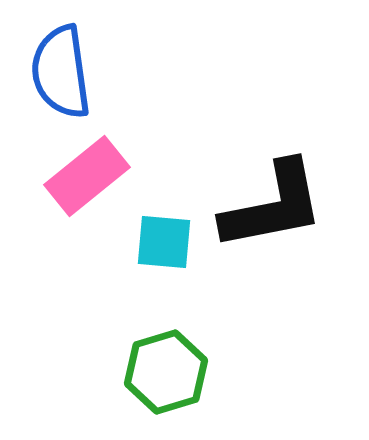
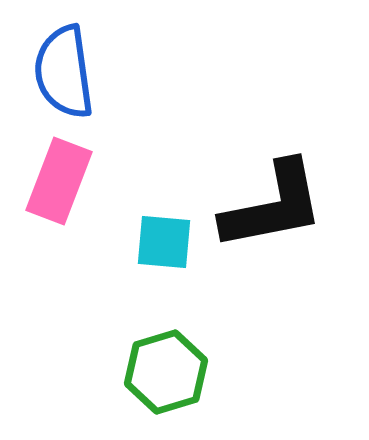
blue semicircle: moved 3 px right
pink rectangle: moved 28 px left, 5 px down; rotated 30 degrees counterclockwise
